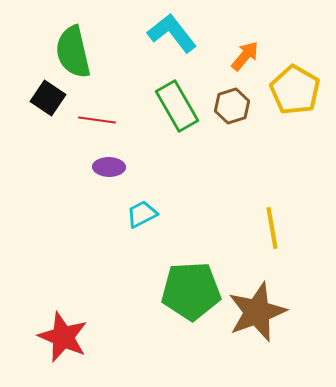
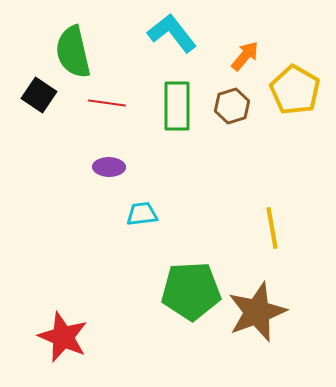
black square: moved 9 px left, 3 px up
green rectangle: rotated 30 degrees clockwise
red line: moved 10 px right, 17 px up
cyan trapezoid: rotated 20 degrees clockwise
